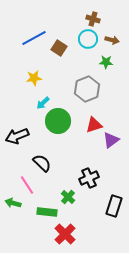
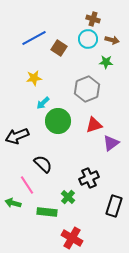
purple triangle: moved 3 px down
black semicircle: moved 1 px right, 1 px down
red cross: moved 7 px right, 4 px down; rotated 15 degrees counterclockwise
